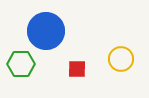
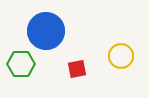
yellow circle: moved 3 px up
red square: rotated 12 degrees counterclockwise
